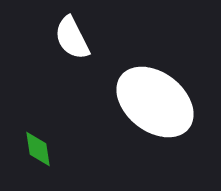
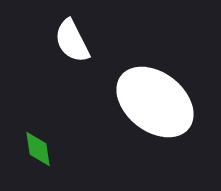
white semicircle: moved 3 px down
